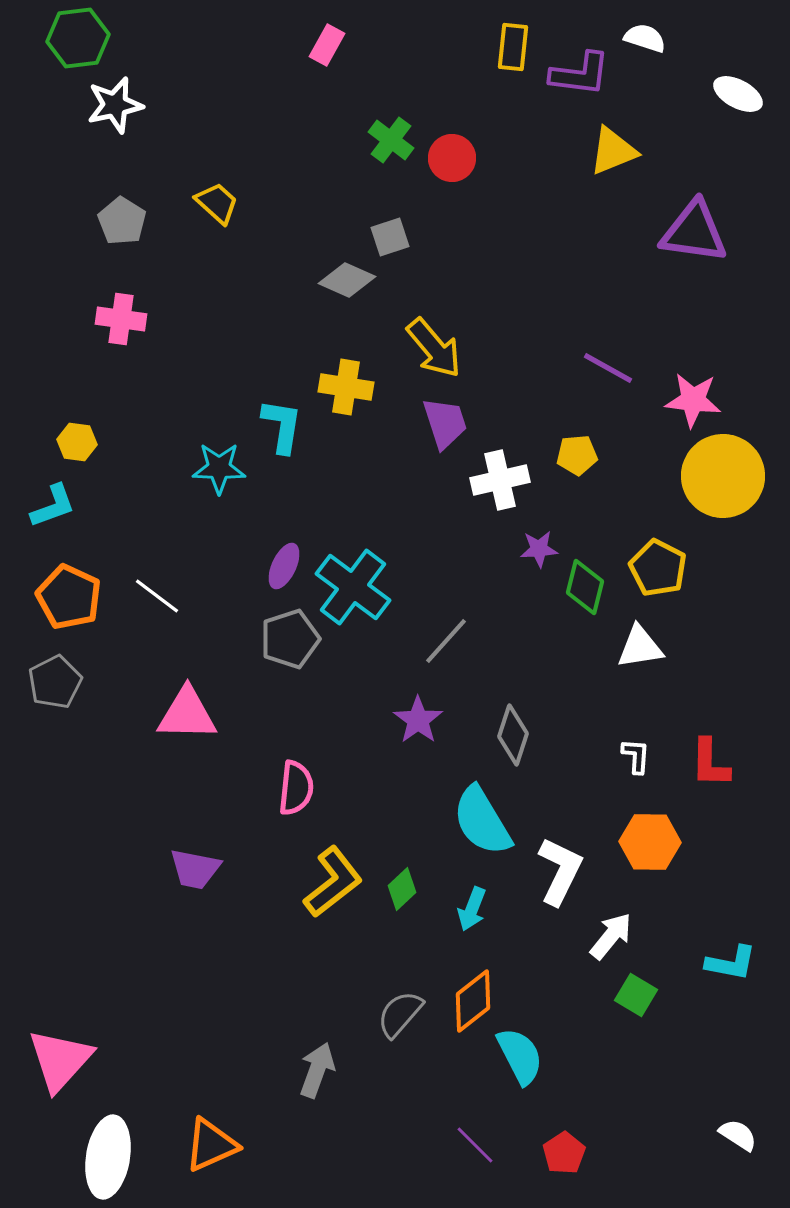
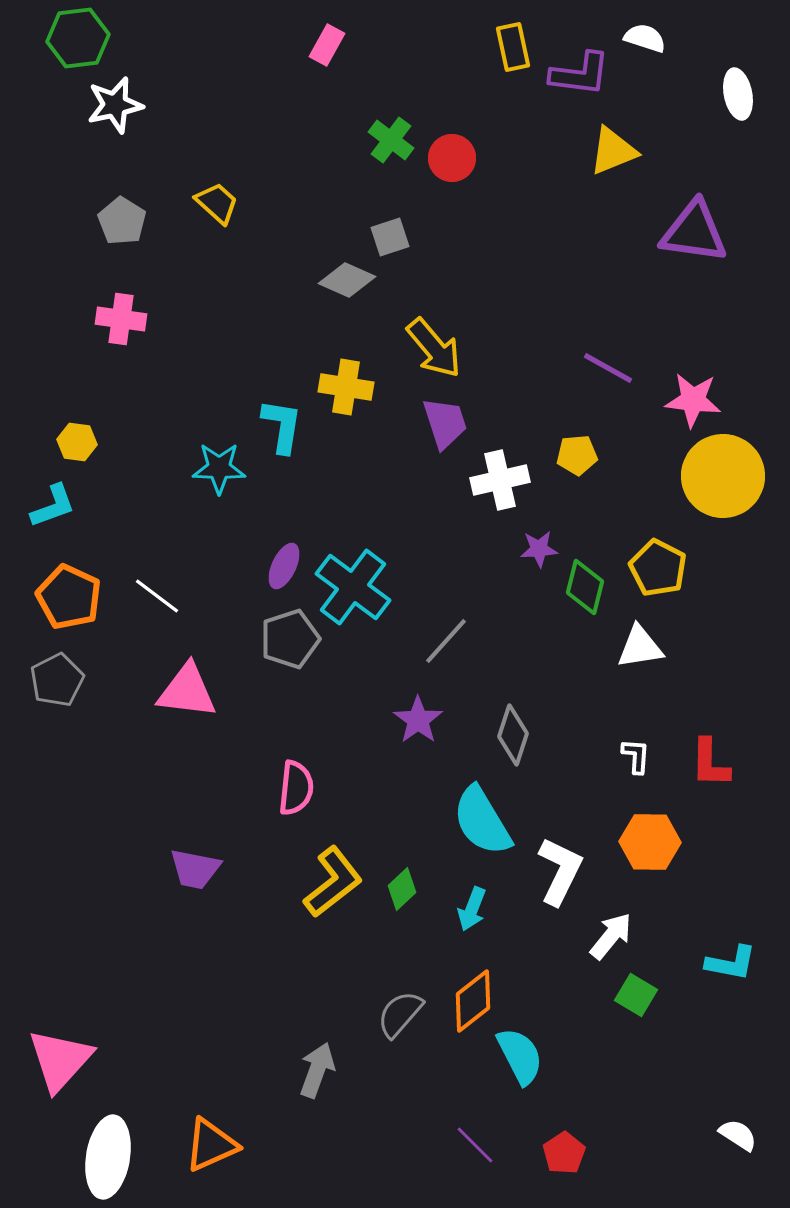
yellow rectangle at (513, 47): rotated 18 degrees counterclockwise
white ellipse at (738, 94): rotated 51 degrees clockwise
gray pentagon at (55, 682): moved 2 px right, 2 px up
pink triangle at (187, 714): moved 23 px up; rotated 6 degrees clockwise
